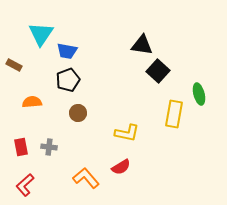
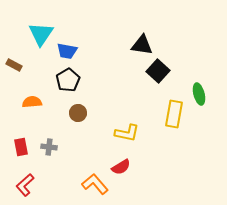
black pentagon: rotated 10 degrees counterclockwise
orange L-shape: moved 9 px right, 6 px down
